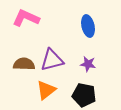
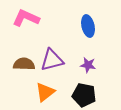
purple star: moved 1 px down
orange triangle: moved 1 px left, 2 px down
